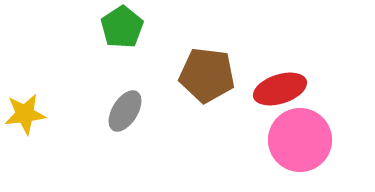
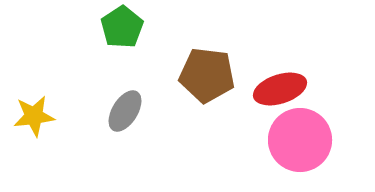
yellow star: moved 9 px right, 2 px down
